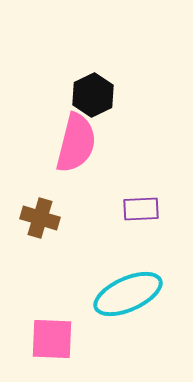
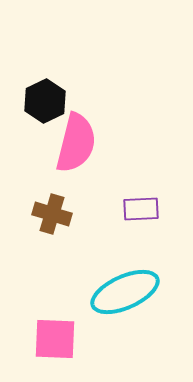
black hexagon: moved 48 px left, 6 px down
brown cross: moved 12 px right, 4 px up
cyan ellipse: moved 3 px left, 2 px up
pink square: moved 3 px right
